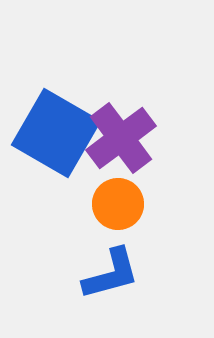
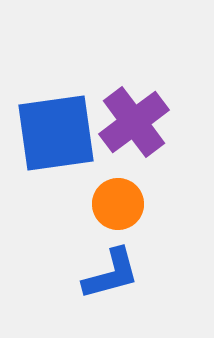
blue square: rotated 38 degrees counterclockwise
purple cross: moved 13 px right, 16 px up
